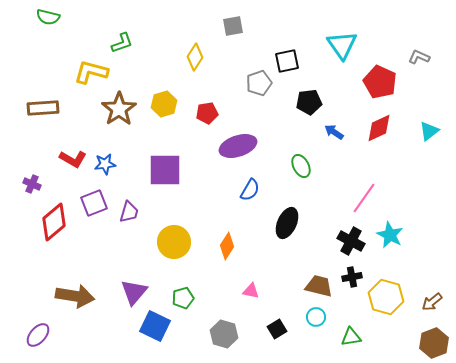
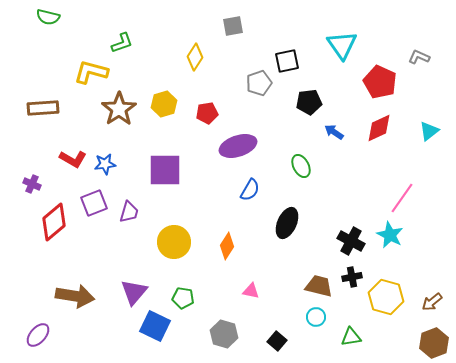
pink line at (364, 198): moved 38 px right
green pentagon at (183, 298): rotated 25 degrees clockwise
black square at (277, 329): moved 12 px down; rotated 18 degrees counterclockwise
